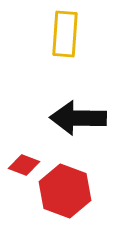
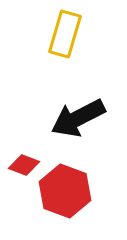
yellow rectangle: rotated 12 degrees clockwise
black arrow: rotated 28 degrees counterclockwise
